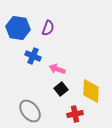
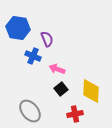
purple semicircle: moved 1 px left, 11 px down; rotated 42 degrees counterclockwise
